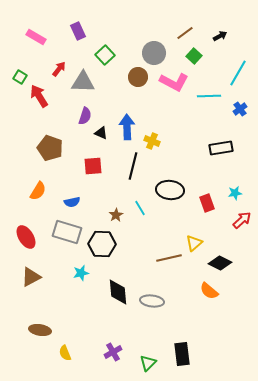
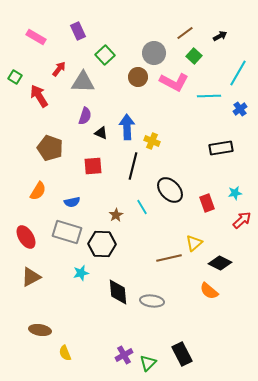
green square at (20, 77): moved 5 px left
black ellipse at (170, 190): rotated 40 degrees clockwise
cyan line at (140, 208): moved 2 px right, 1 px up
purple cross at (113, 352): moved 11 px right, 3 px down
black rectangle at (182, 354): rotated 20 degrees counterclockwise
